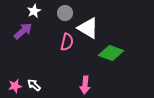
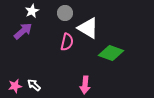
white star: moved 2 px left
